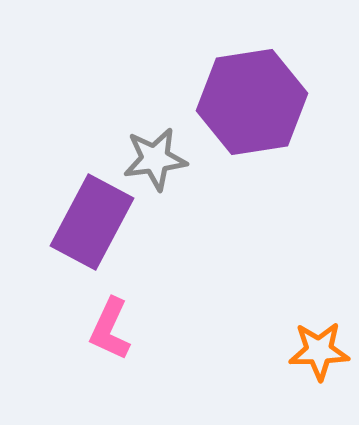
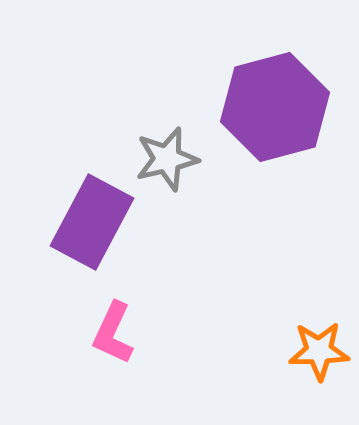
purple hexagon: moved 23 px right, 5 px down; rotated 6 degrees counterclockwise
gray star: moved 12 px right; rotated 6 degrees counterclockwise
pink L-shape: moved 3 px right, 4 px down
